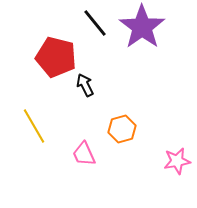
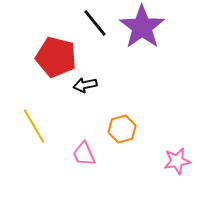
black arrow: rotated 75 degrees counterclockwise
